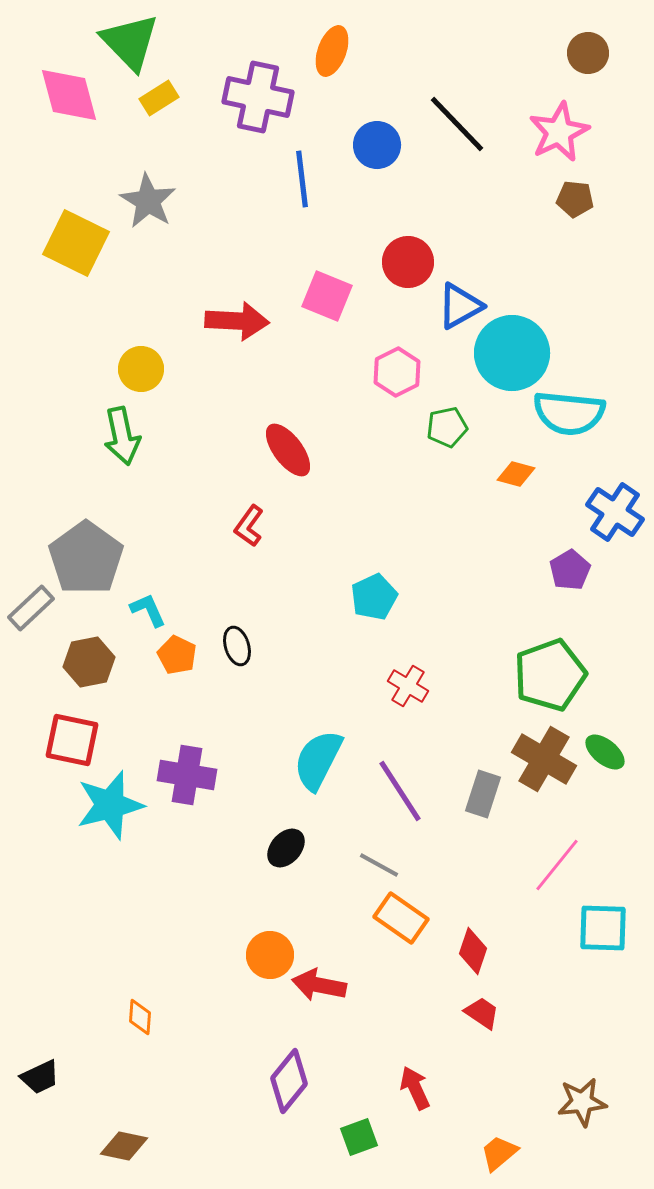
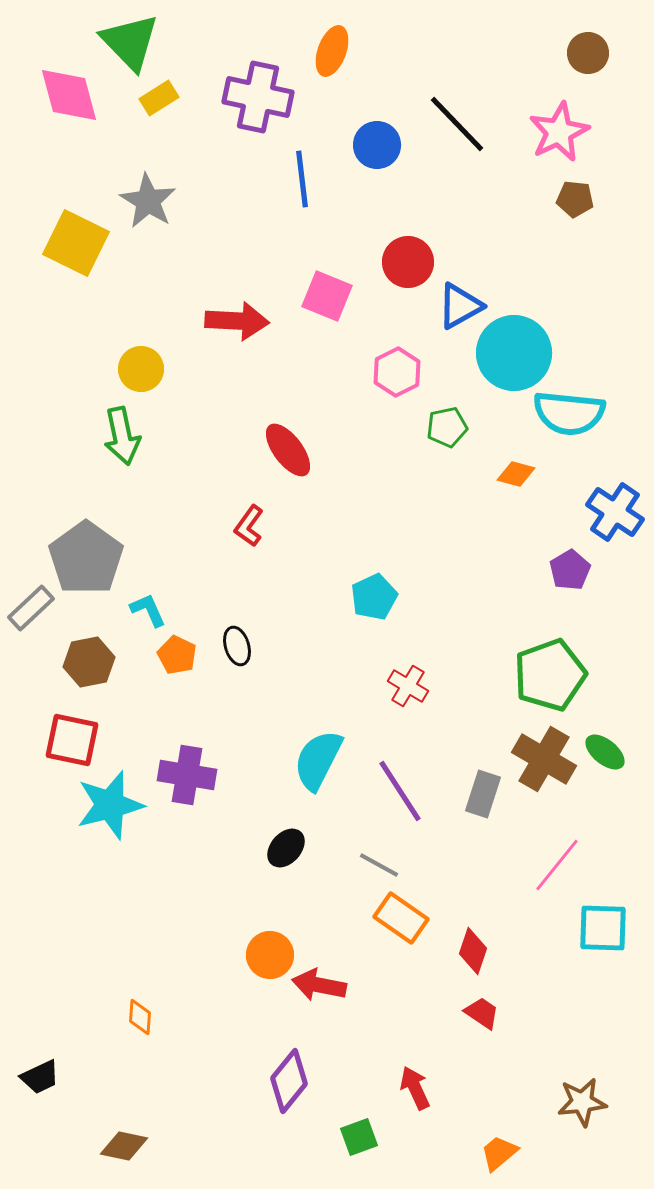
cyan circle at (512, 353): moved 2 px right
